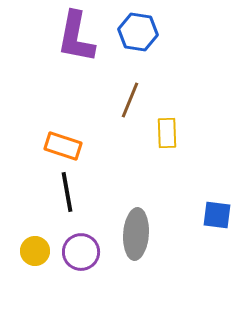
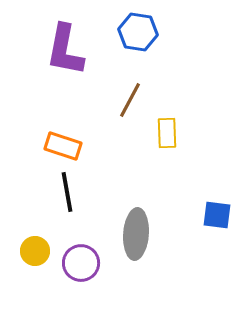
purple L-shape: moved 11 px left, 13 px down
brown line: rotated 6 degrees clockwise
purple circle: moved 11 px down
